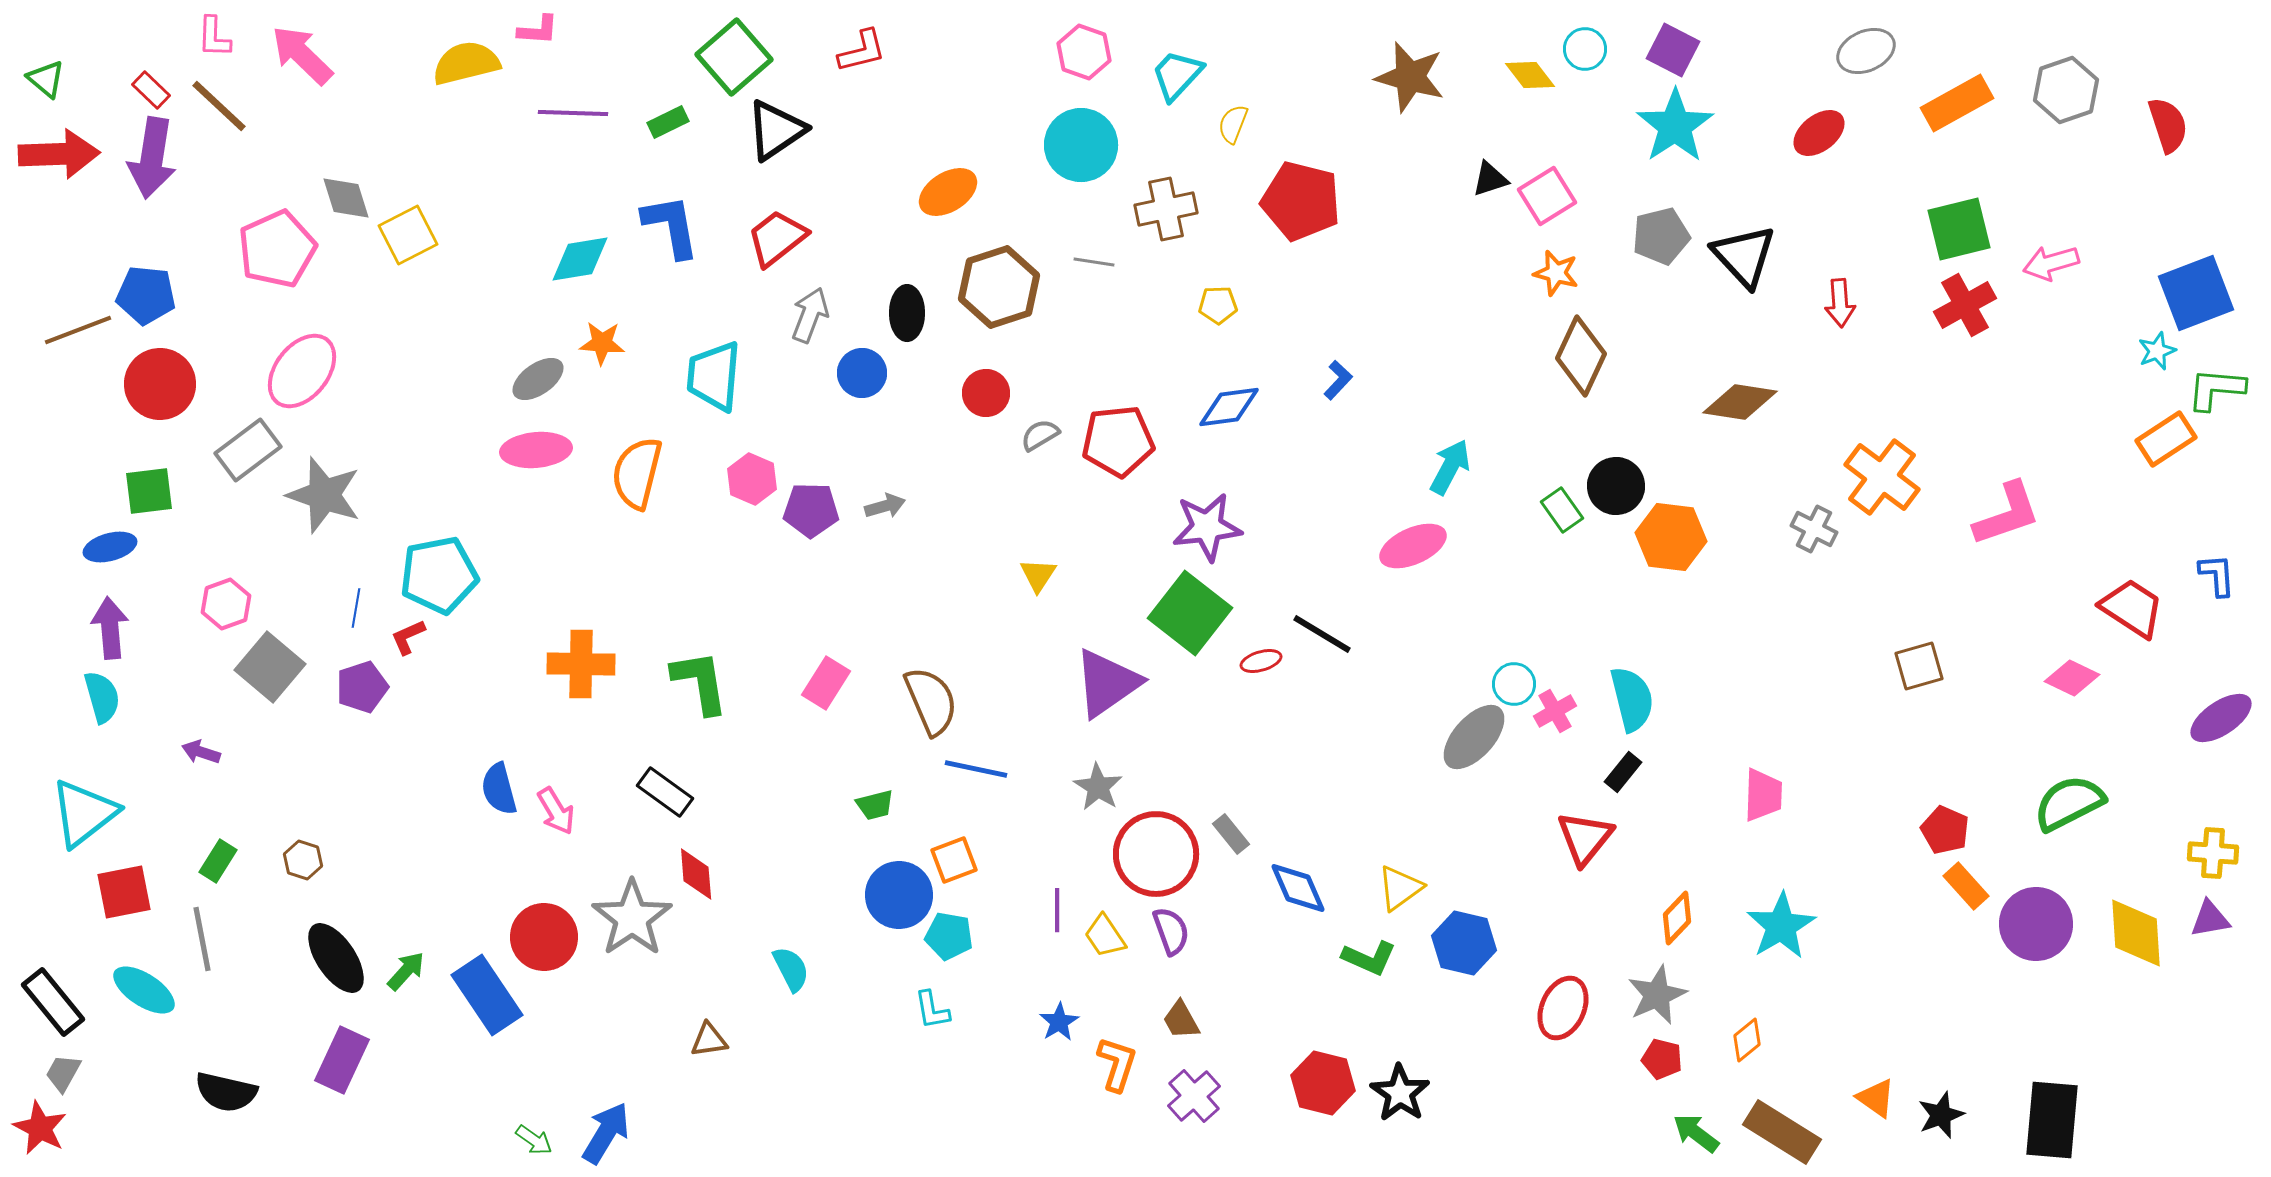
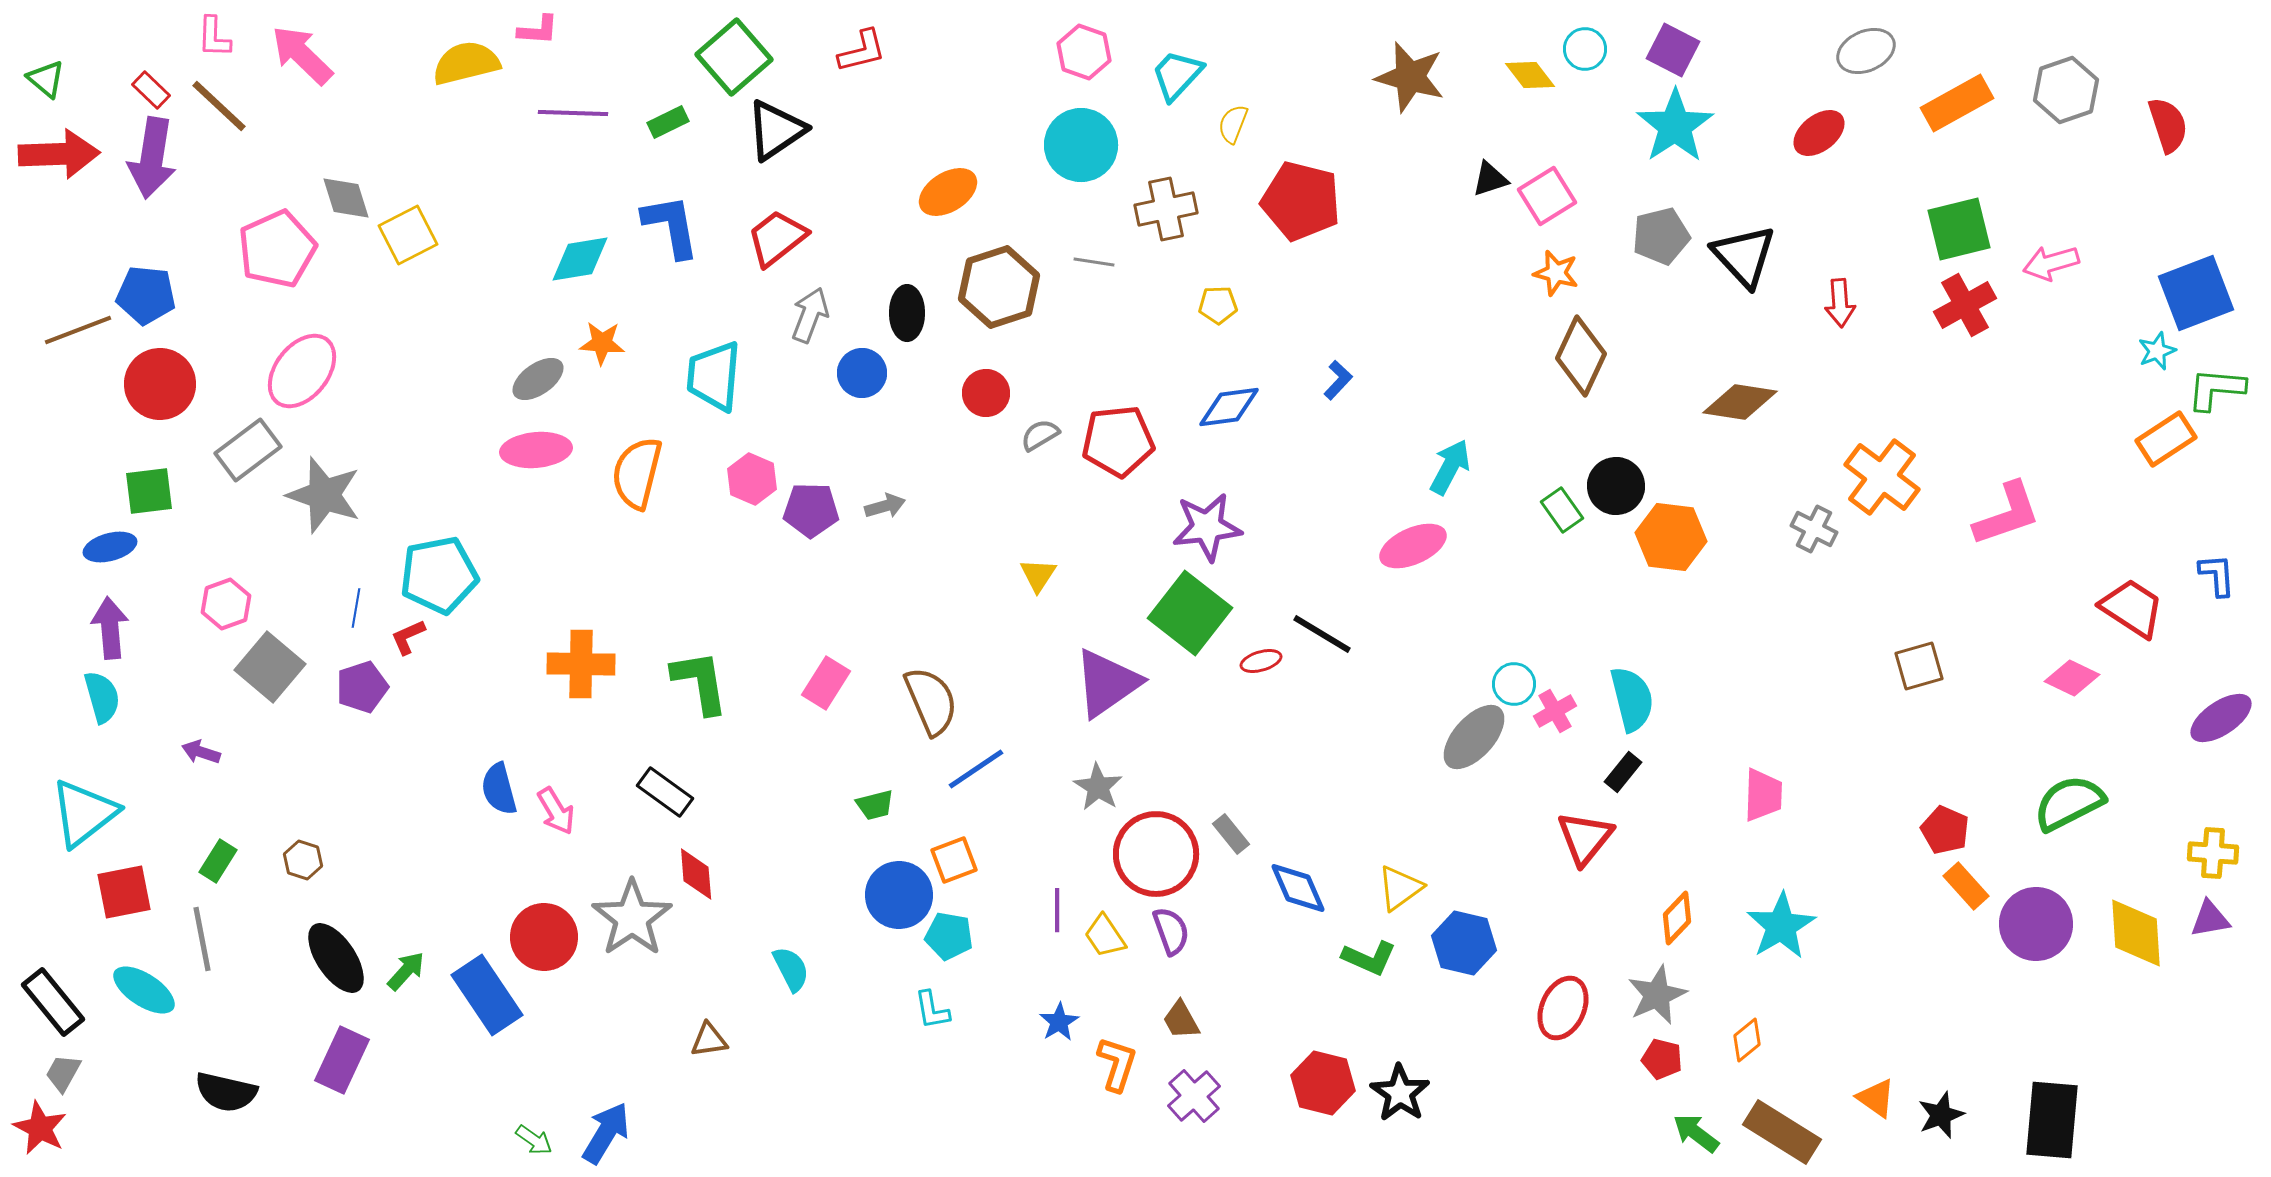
blue line at (976, 769): rotated 46 degrees counterclockwise
